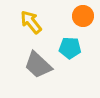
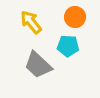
orange circle: moved 8 px left, 1 px down
cyan pentagon: moved 2 px left, 2 px up
